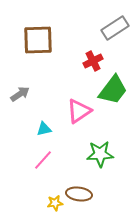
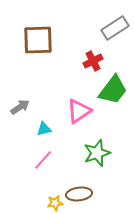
gray arrow: moved 13 px down
green star: moved 3 px left, 1 px up; rotated 16 degrees counterclockwise
brown ellipse: rotated 15 degrees counterclockwise
